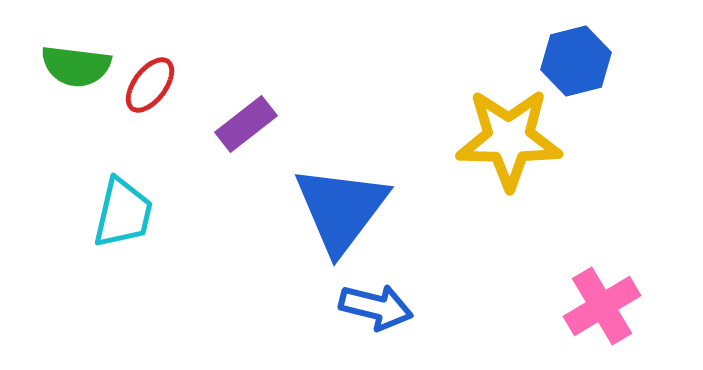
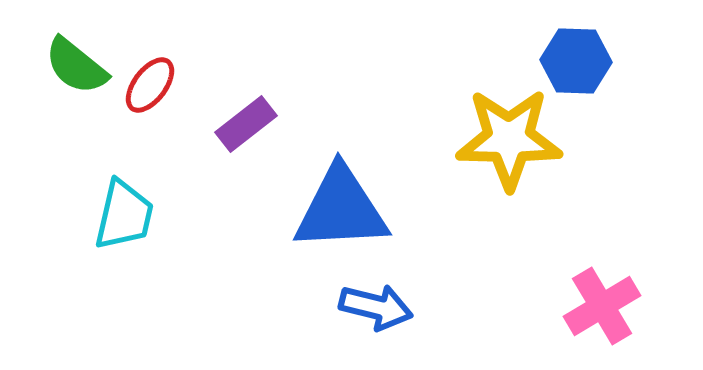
blue hexagon: rotated 16 degrees clockwise
green semicircle: rotated 32 degrees clockwise
blue triangle: rotated 50 degrees clockwise
cyan trapezoid: moved 1 px right, 2 px down
